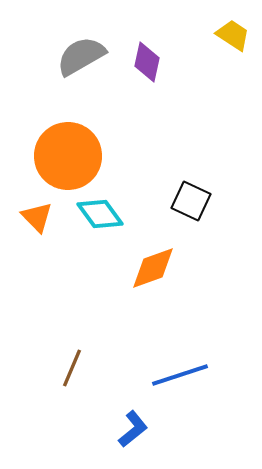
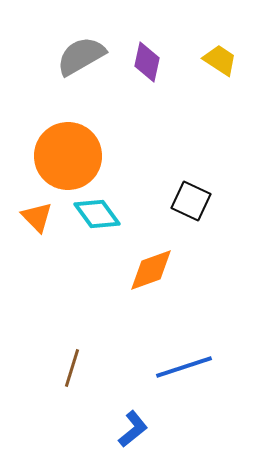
yellow trapezoid: moved 13 px left, 25 px down
cyan diamond: moved 3 px left
orange diamond: moved 2 px left, 2 px down
brown line: rotated 6 degrees counterclockwise
blue line: moved 4 px right, 8 px up
